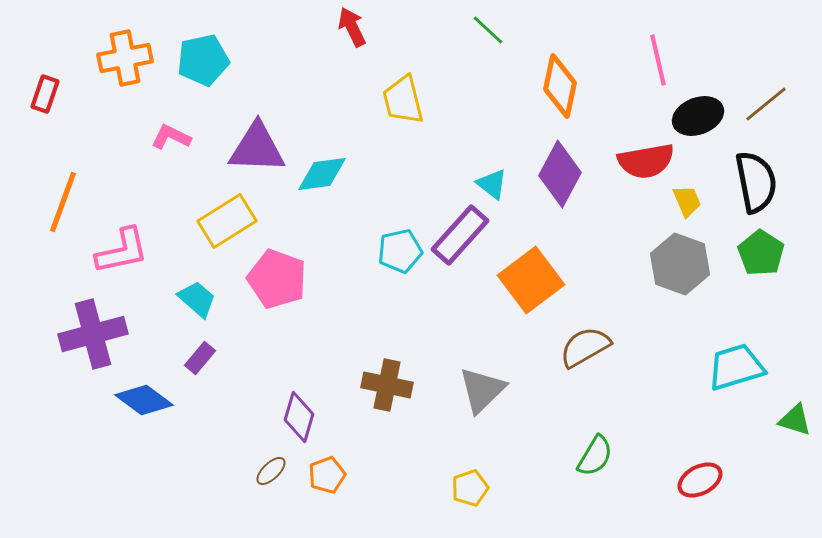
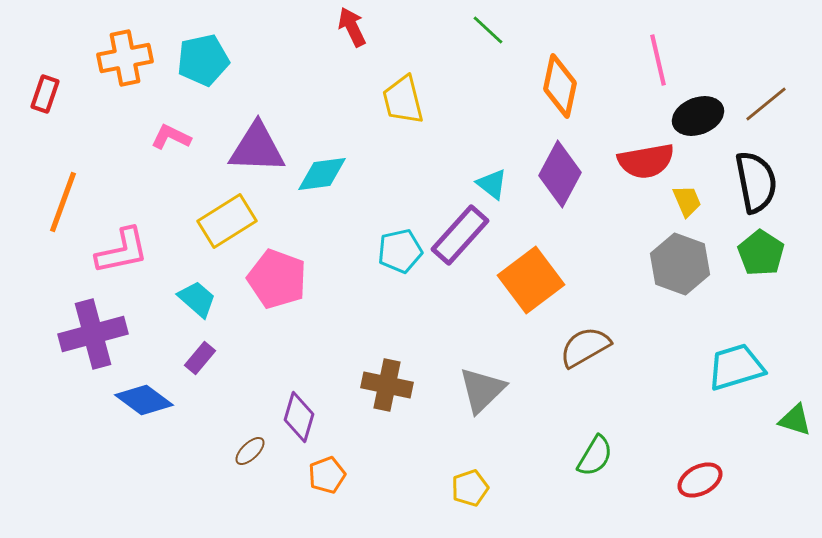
brown ellipse at (271, 471): moved 21 px left, 20 px up
